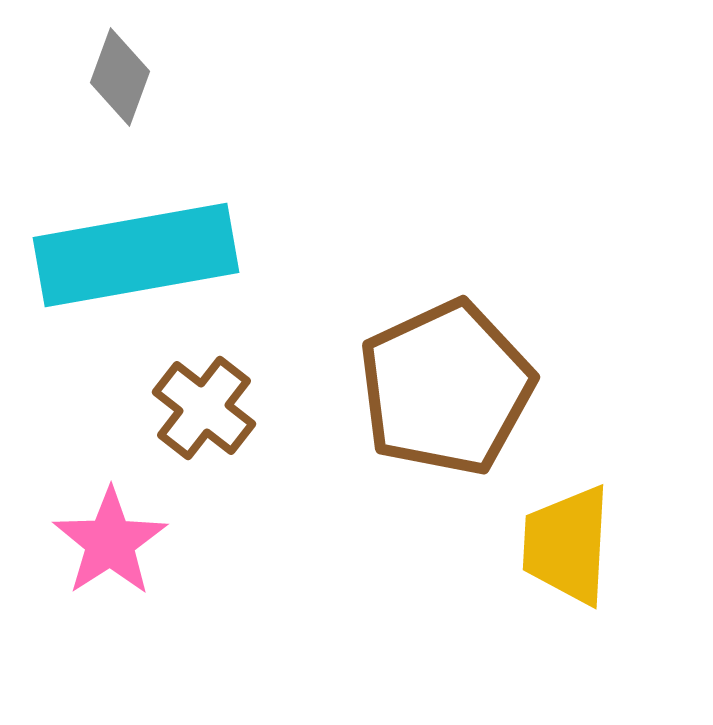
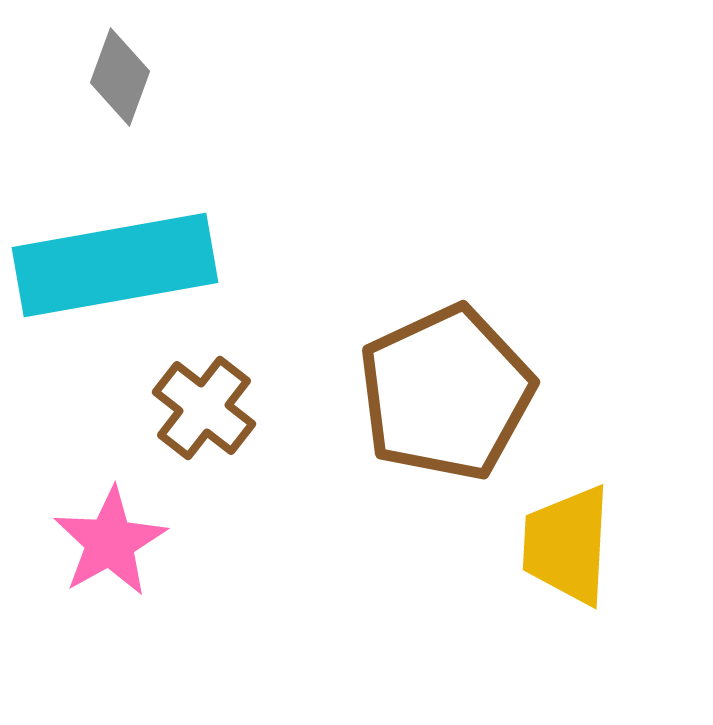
cyan rectangle: moved 21 px left, 10 px down
brown pentagon: moved 5 px down
pink star: rotated 4 degrees clockwise
